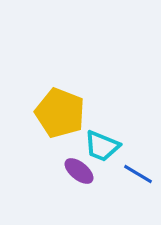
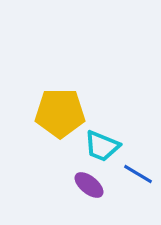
yellow pentagon: rotated 21 degrees counterclockwise
purple ellipse: moved 10 px right, 14 px down
